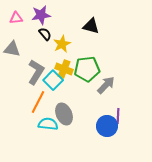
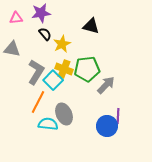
purple star: moved 2 px up
